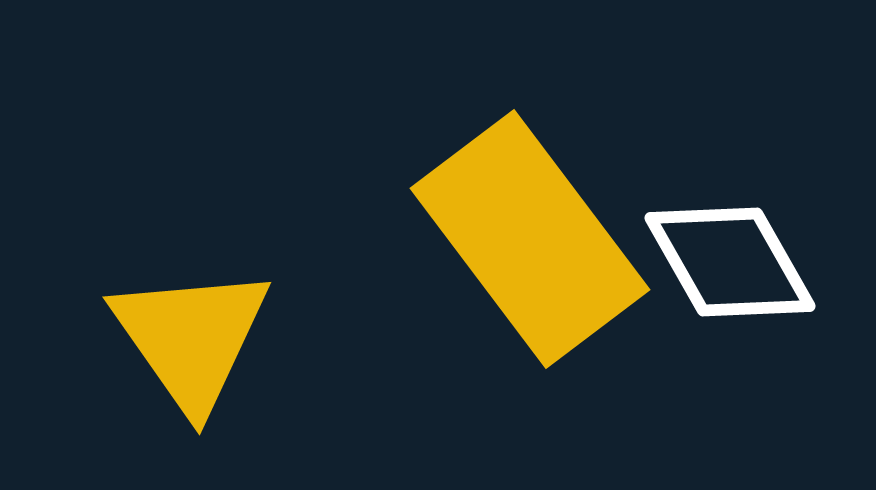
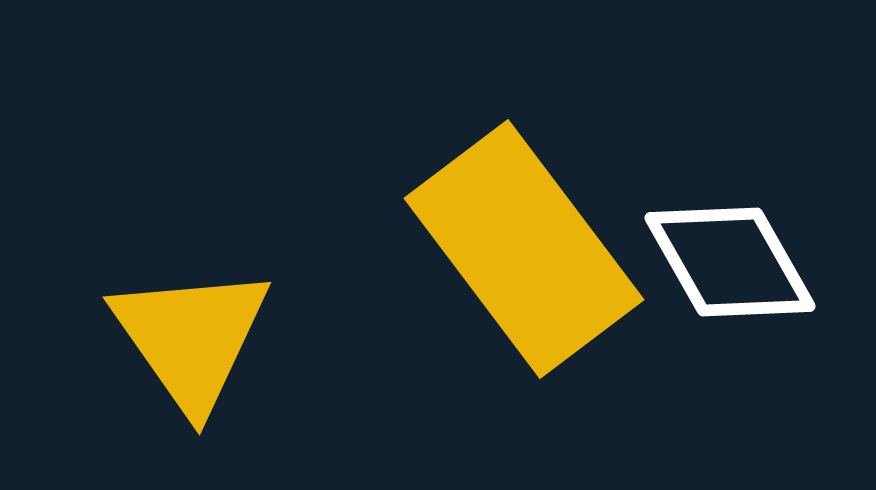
yellow rectangle: moved 6 px left, 10 px down
